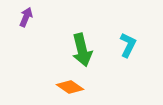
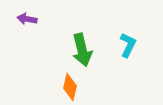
purple arrow: moved 1 px right, 2 px down; rotated 102 degrees counterclockwise
orange diamond: rotated 68 degrees clockwise
